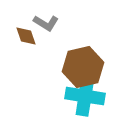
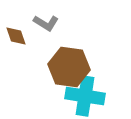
brown diamond: moved 10 px left
brown hexagon: moved 14 px left; rotated 21 degrees clockwise
